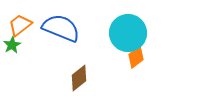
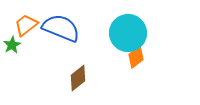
orange trapezoid: moved 6 px right
brown diamond: moved 1 px left
